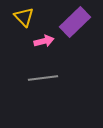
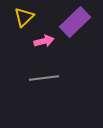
yellow triangle: rotated 30 degrees clockwise
gray line: moved 1 px right
